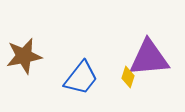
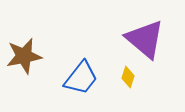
purple triangle: moved 4 px left, 19 px up; rotated 45 degrees clockwise
